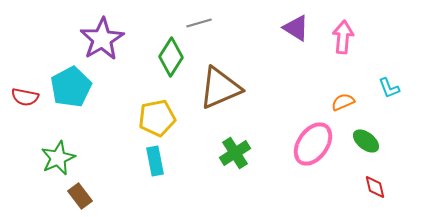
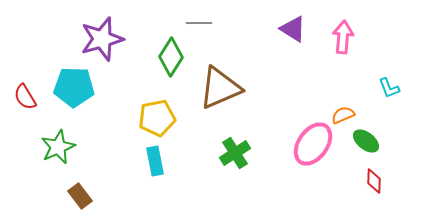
gray line: rotated 15 degrees clockwise
purple triangle: moved 3 px left, 1 px down
purple star: rotated 15 degrees clockwise
cyan pentagon: moved 3 px right; rotated 30 degrees clockwise
red semicircle: rotated 48 degrees clockwise
orange semicircle: moved 13 px down
green star: moved 11 px up
red diamond: moved 1 px left, 6 px up; rotated 15 degrees clockwise
